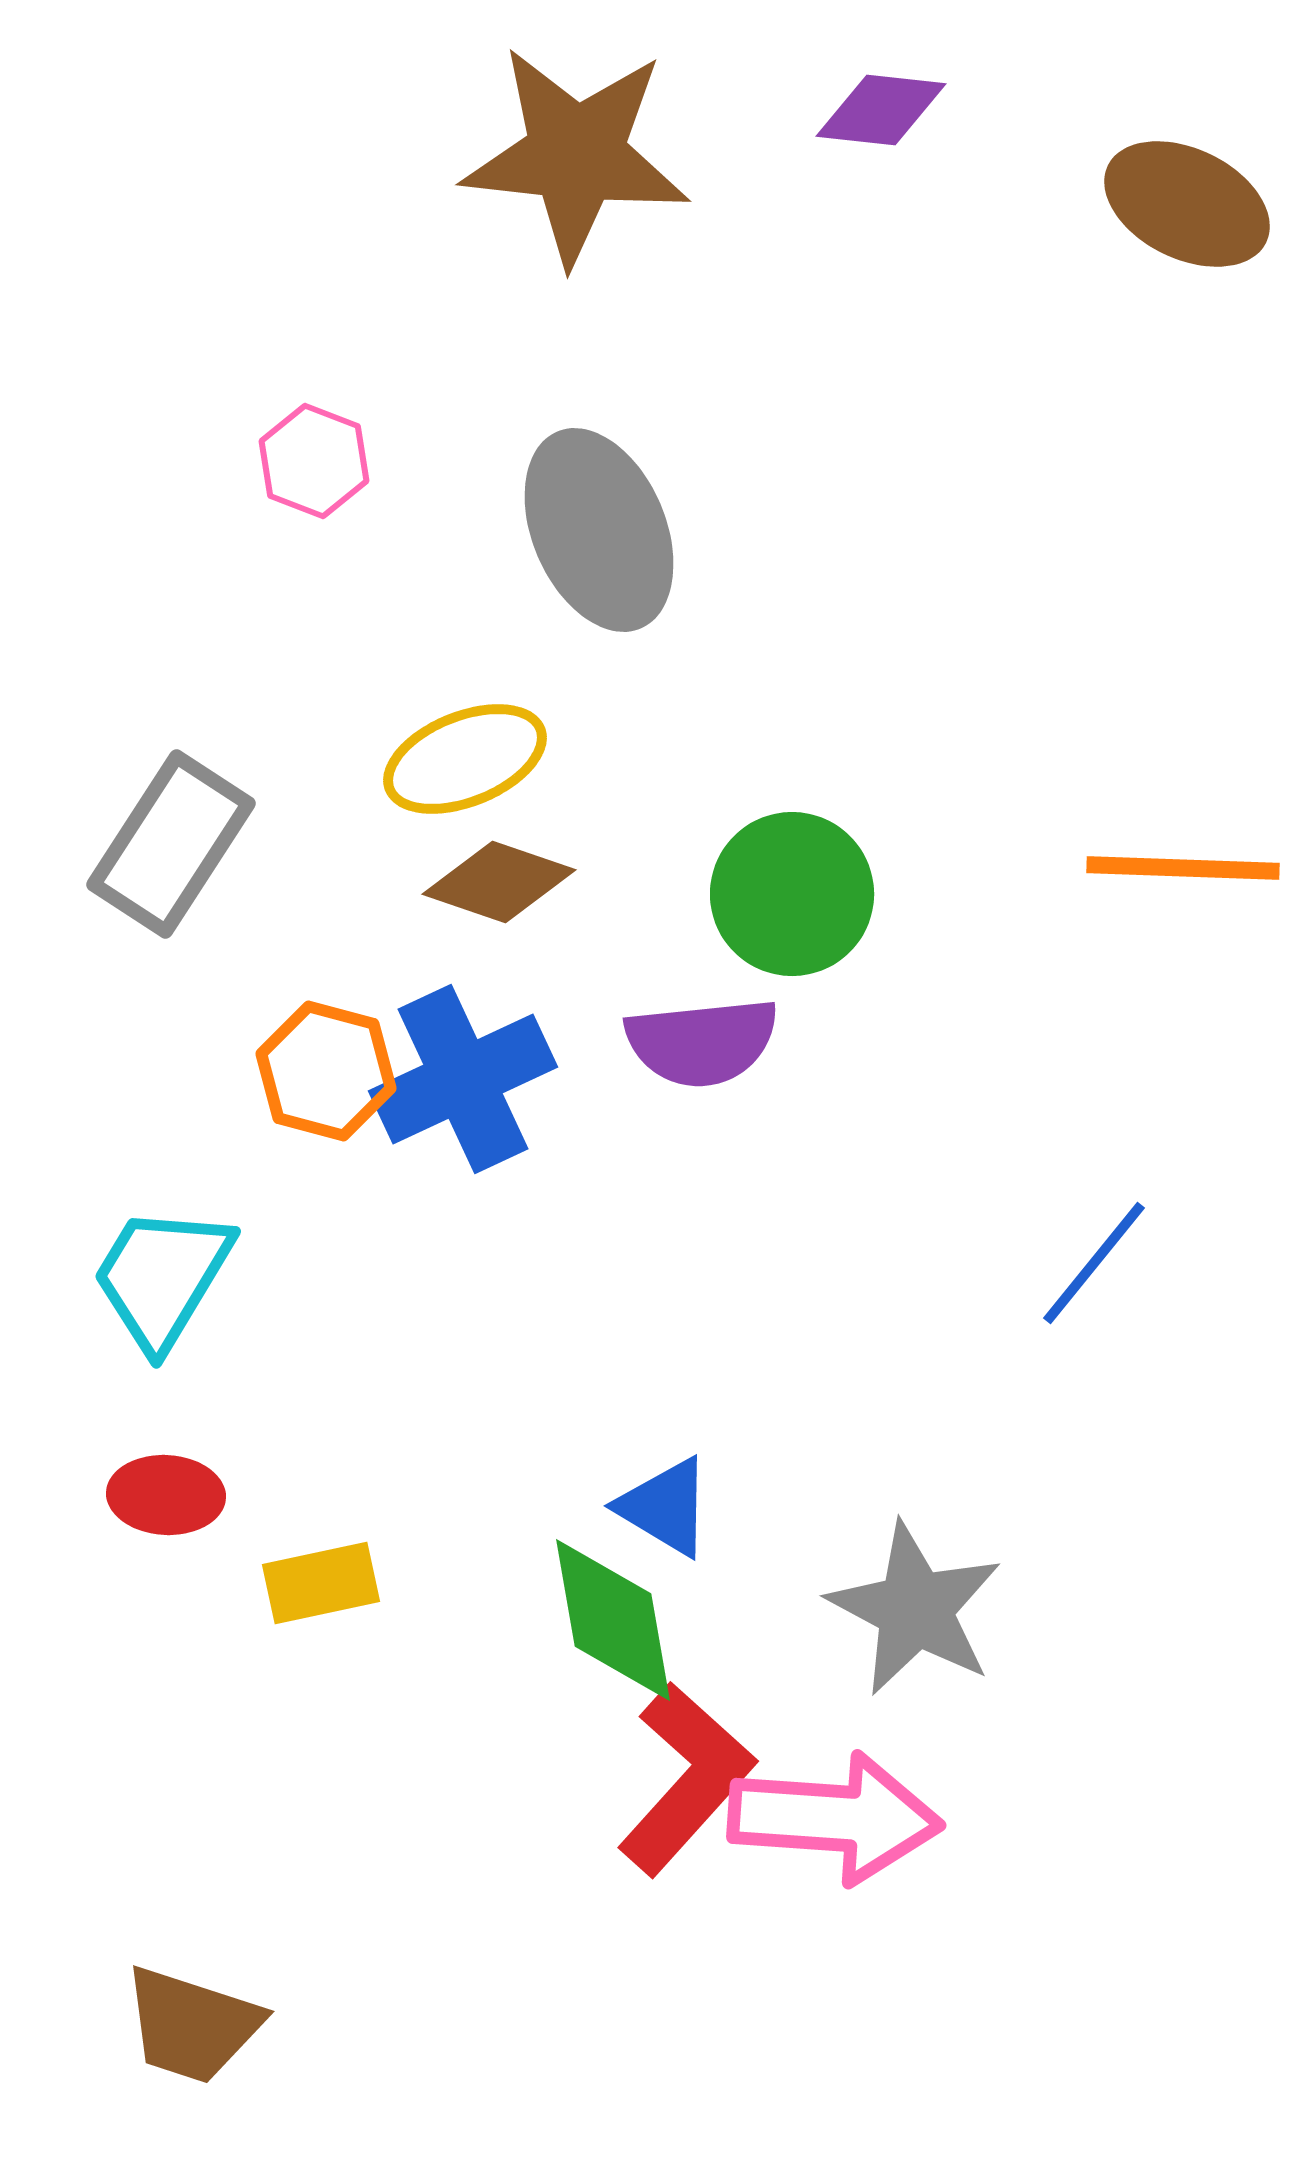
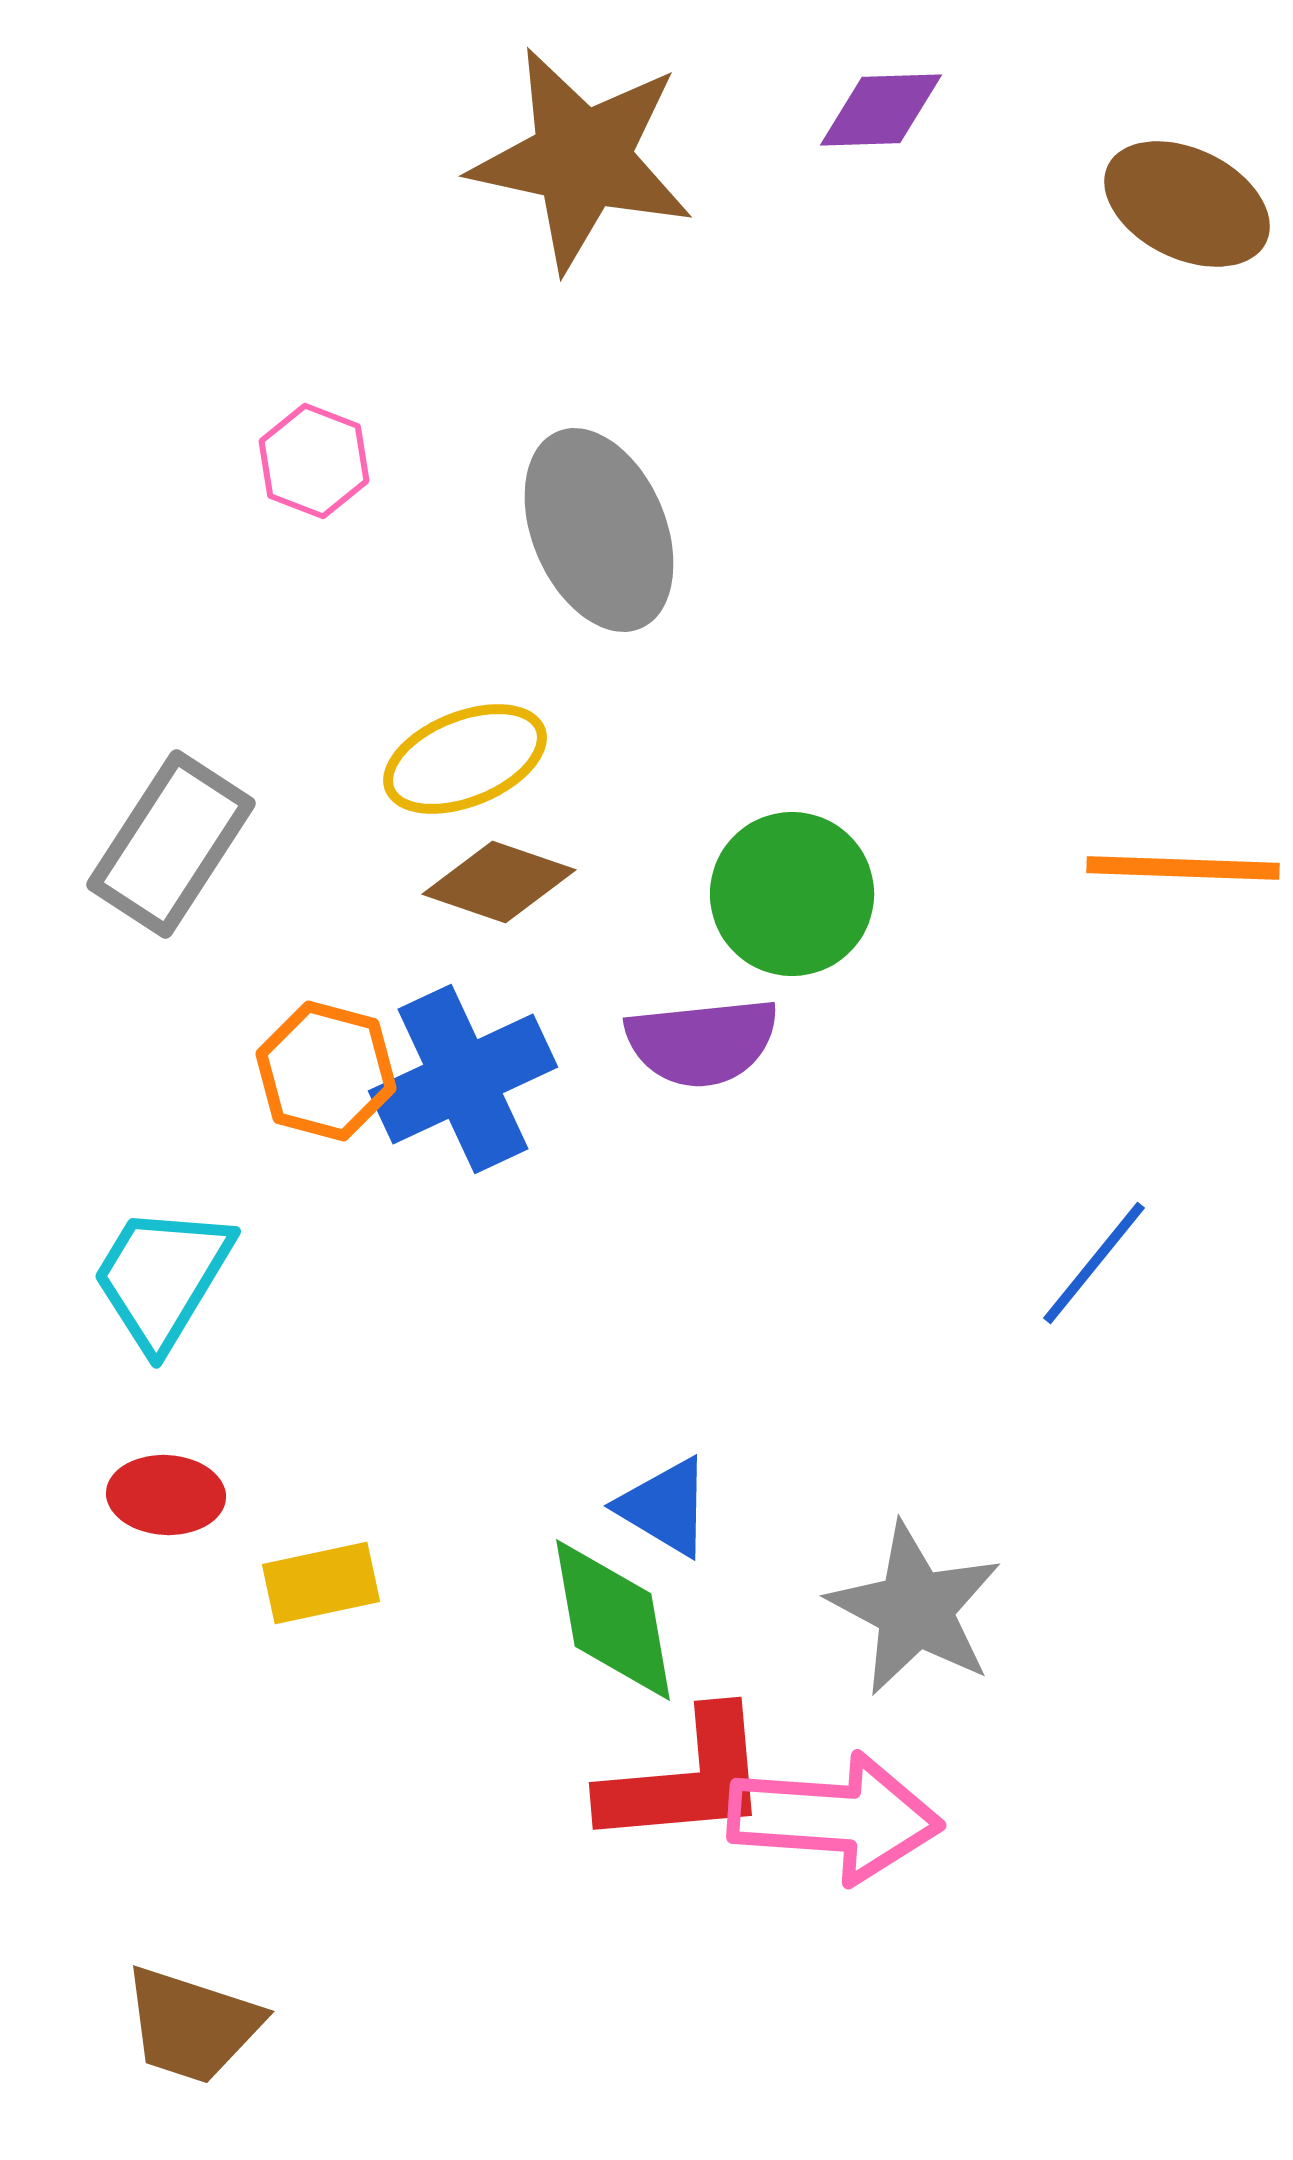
purple diamond: rotated 8 degrees counterclockwise
brown star: moved 6 px right, 4 px down; rotated 6 degrees clockwise
red L-shape: rotated 43 degrees clockwise
